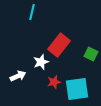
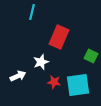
red rectangle: moved 8 px up; rotated 15 degrees counterclockwise
green square: moved 2 px down
red star: rotated 24 degrees clockwise
cyan square: moved 1 px right, 4 px up
